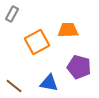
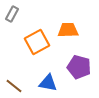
blue triangle: moved 1 px left
